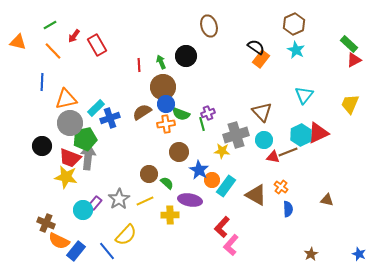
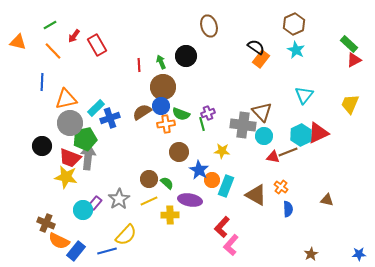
blue circle at (166, 104): moved 5 px left, 2 px down
gray cross at (236, 135): moved 7 px right, 10 px up; rotated 25 degrees clockwise
cyan circle at (264, 140): moved 4 px up
brown circle at (149, 174): moved 5 px down
cyan rectangle at (226, 186): rotated 15 degrees counterclockwise
yellow line at (145, 201): moved 4 px right
blue line at (107, 251): rotated 66 degrees counterclockwise
blue star at (359, 254): rotated 24 degrees counterclockwise
